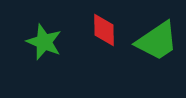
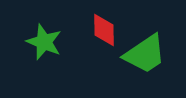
green trapezoid: moved 12 px left, 13 px down
